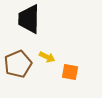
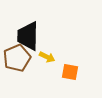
black trapezoid: moved 1 px left, 17 px down
brown pentagon: moved 1 px left, 6 px up
